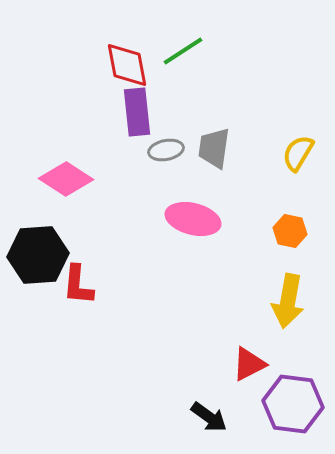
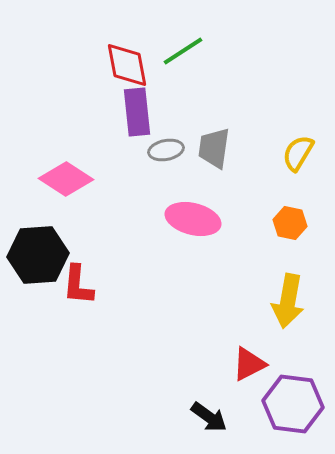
orange hexagon: moved 8 px up
